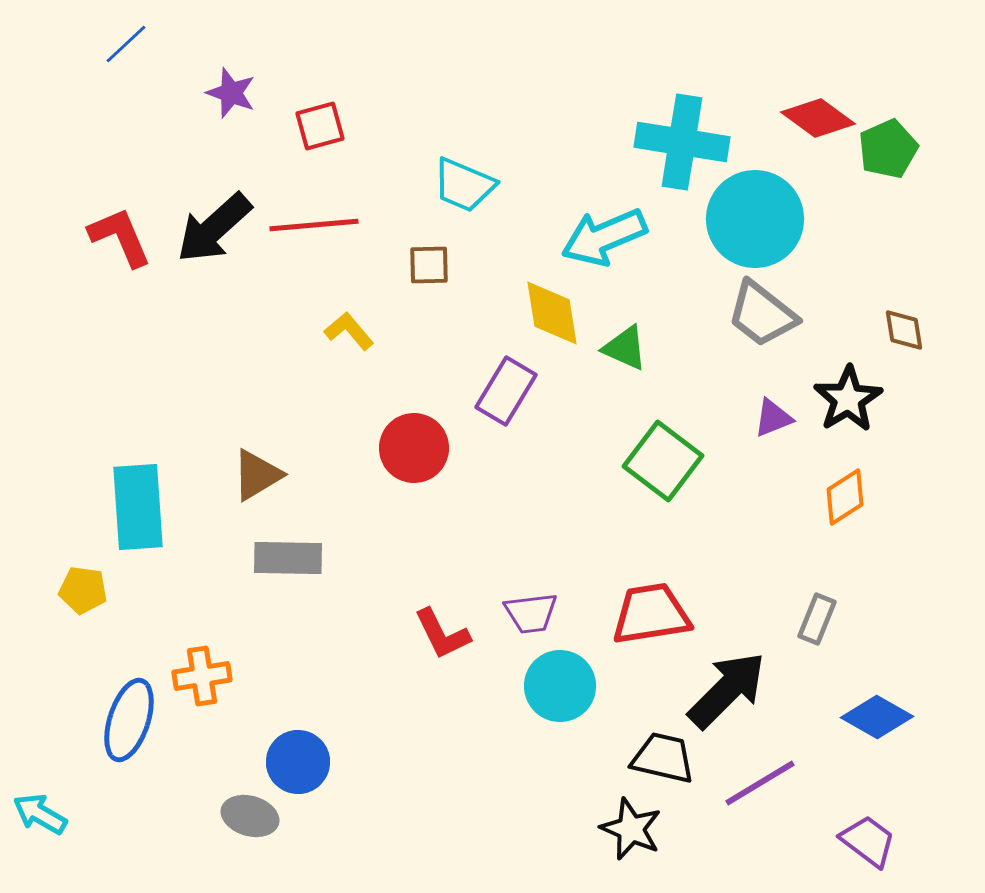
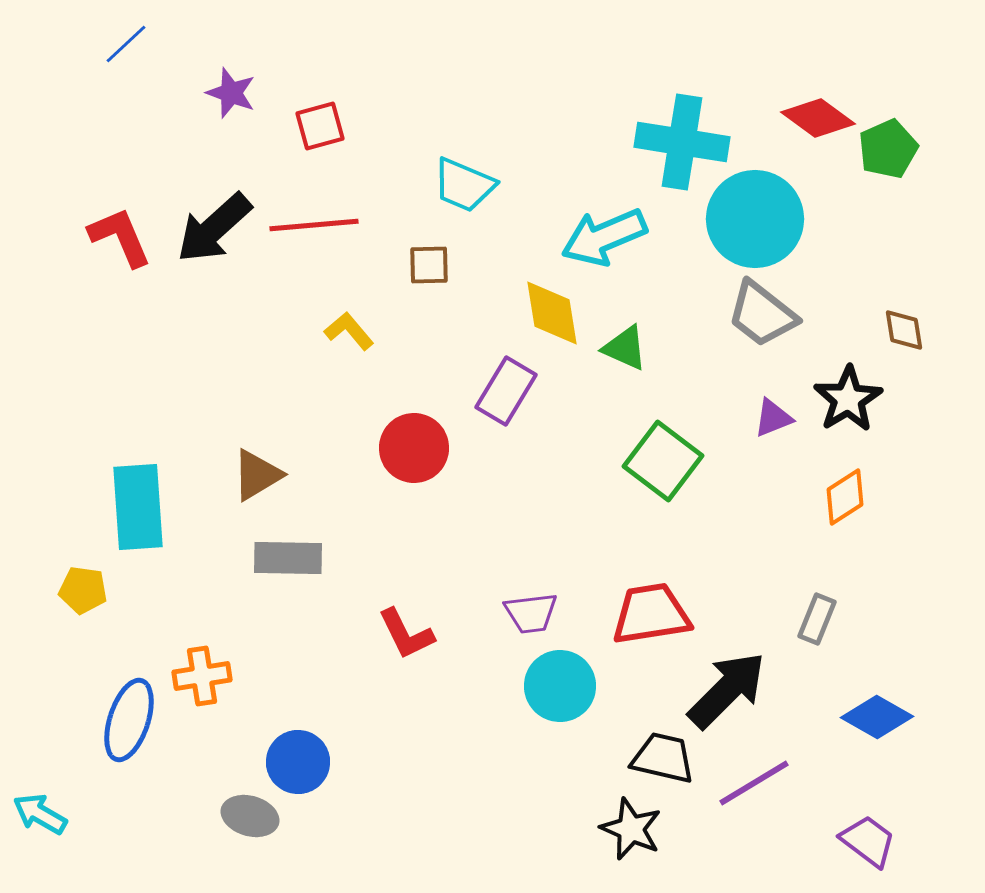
red L-shape at (442, 634): moved 36 px left
purple line at (760, 783): moved 6 px left
